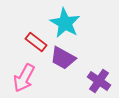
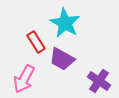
red rectangle: rotated 20 degrees clockwise
purple trapezoid: moved 1 px left, 1 px down
pink arrow: moved 1 px down
